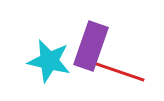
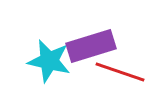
purple rectangle: rotated 54 degrees clockwise
